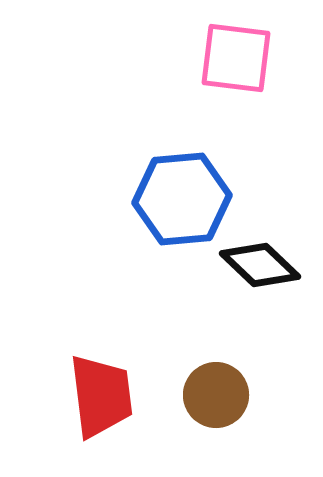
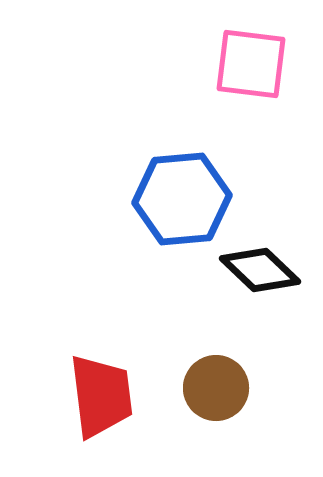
pink square: moved 15 px right, 6 px down
black diamond: moved 5 px down
brown circle: moved 7 px up
